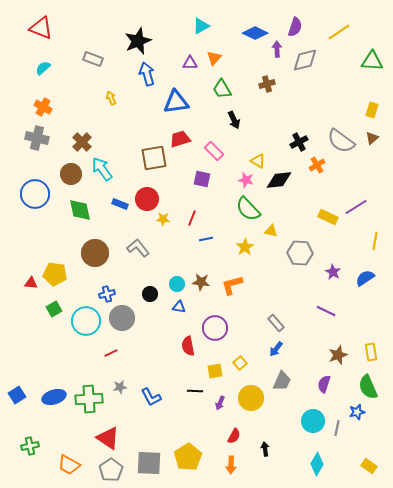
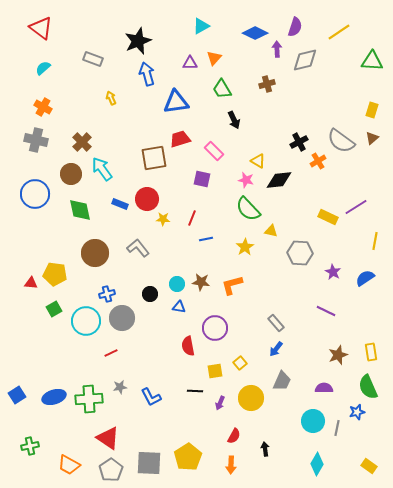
red triangle at (41, 28): rotated 15 degrees clockwise
gray cross at (37, 138): moved 1 px left, 2 px down
orange cross at (317, 165): moved 1 px right, 4 px up
purple semicircle at (324, 384): moved 4 px down; rotated 72 degrees clockwise
